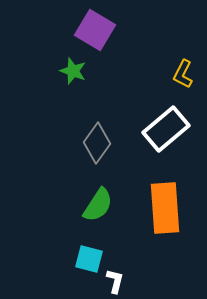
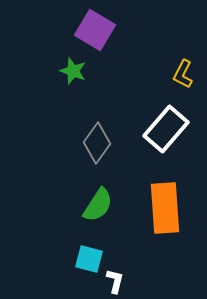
white rectangle: rotated 9 degrees counterclockwise
